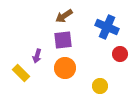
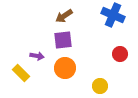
blue cross: moved 6 px right, 12 px up
purple arrow: rotated 96 degrees counterclockwise
